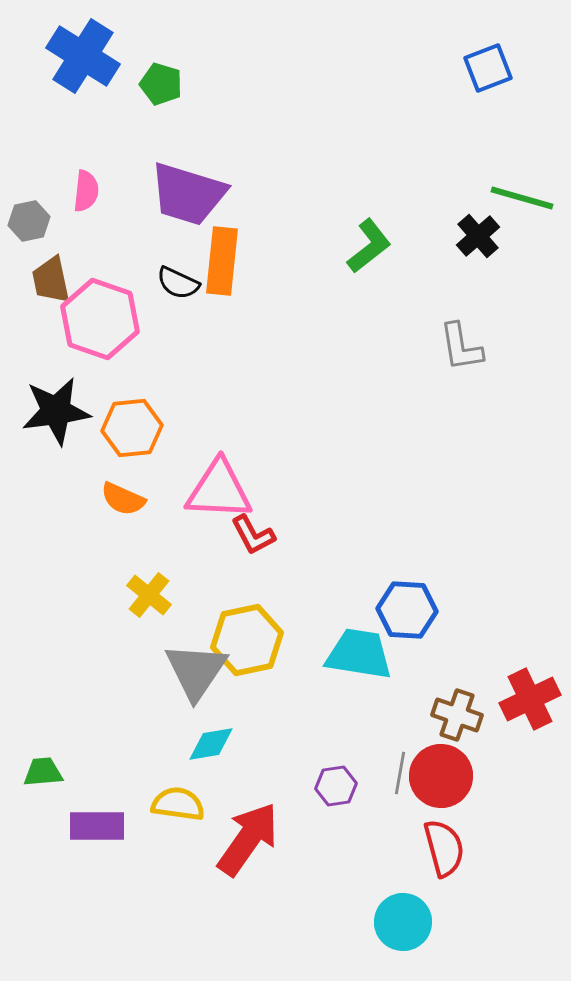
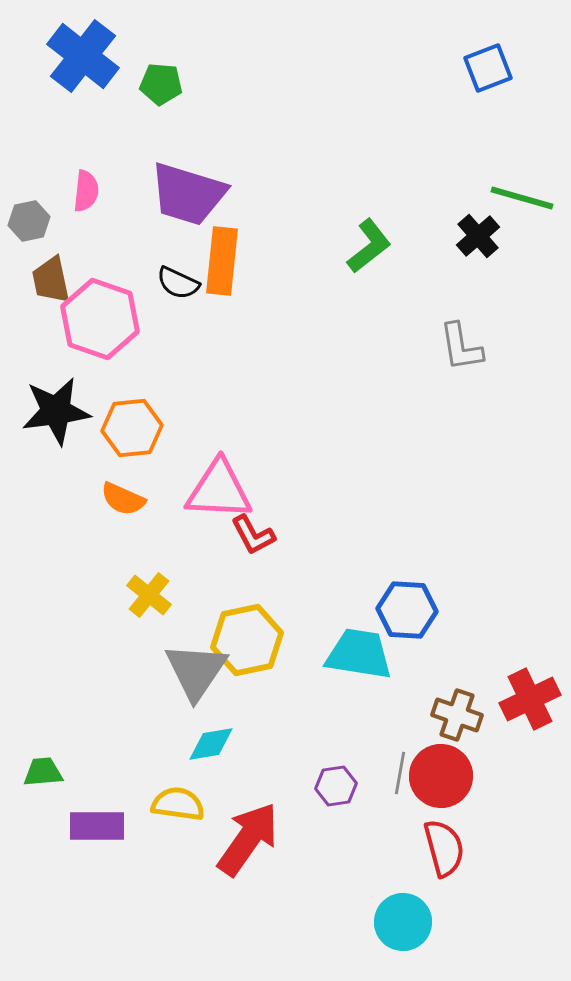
blue cross: rotated 6 degrees clockwise
green pentagon: rotated 12 degrees counterclockwise
